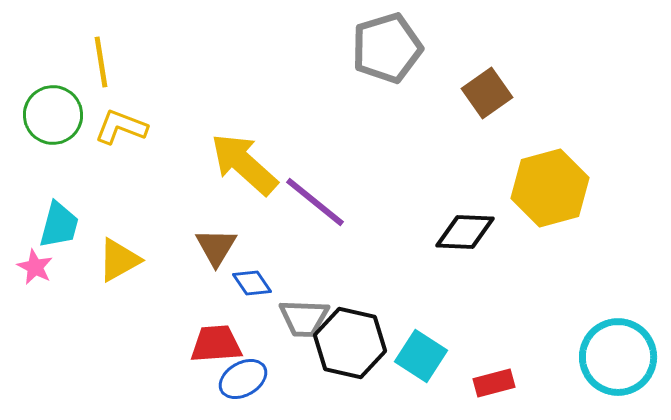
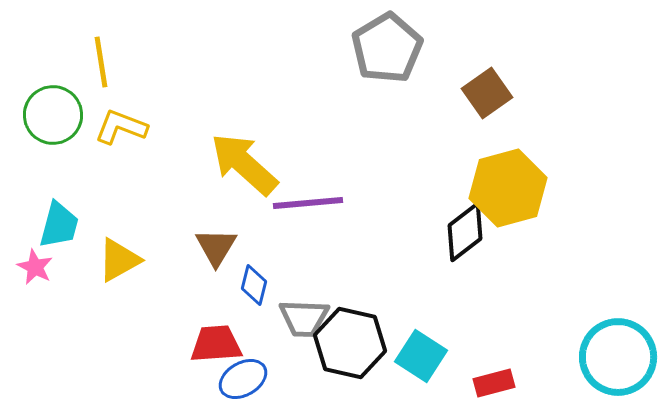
gray pentagon: rotated 14 degrees counterclockwise
yellow hexagon: moved 42 px left
purple line: moved 7 px left, 1 px down; rotated 44 degrees counterclockwise
black diamond: rotated 40 degrees counterclockwise
blue diamond: moved 2 px right, 2 px down; rotated 48 degrees clockwise
